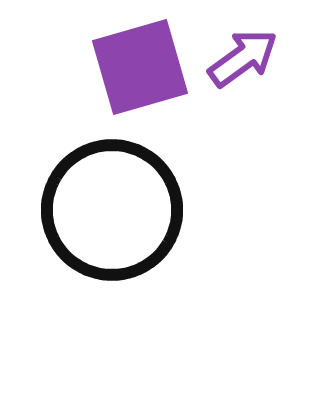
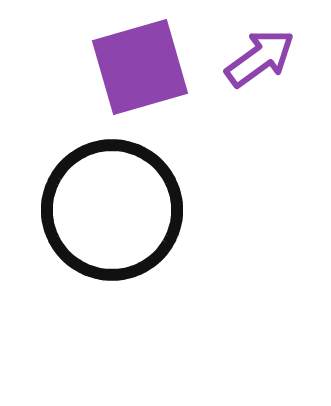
purple arrow: moved 17 px right
